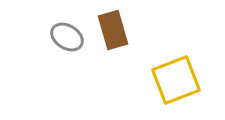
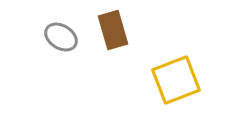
gray ellipse: moved 6 px left
